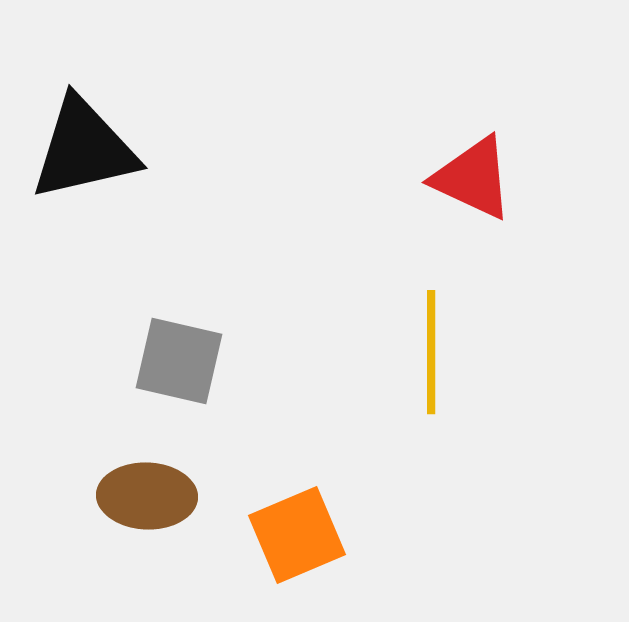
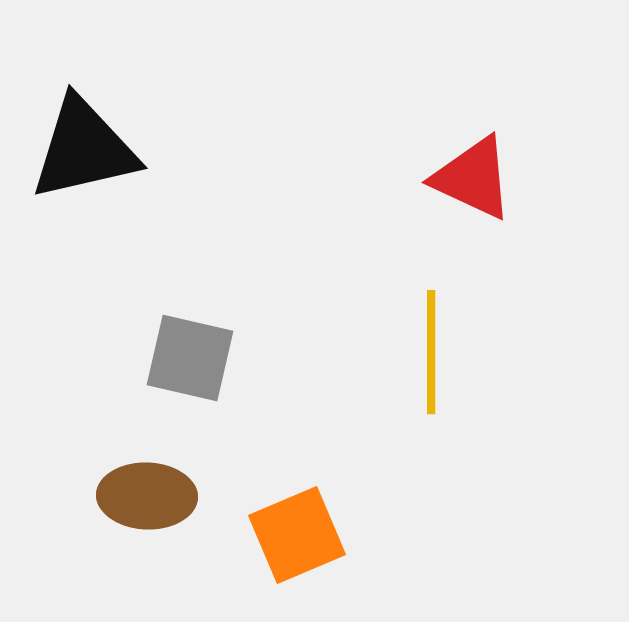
gray square: moved 11 px right, 3 px up
